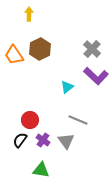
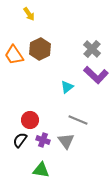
yellow arrow: rotated 144 degrees clockwise
purple L-shape: moved 1 px up
purple cross: rotated 16 degrees counterclockwise
